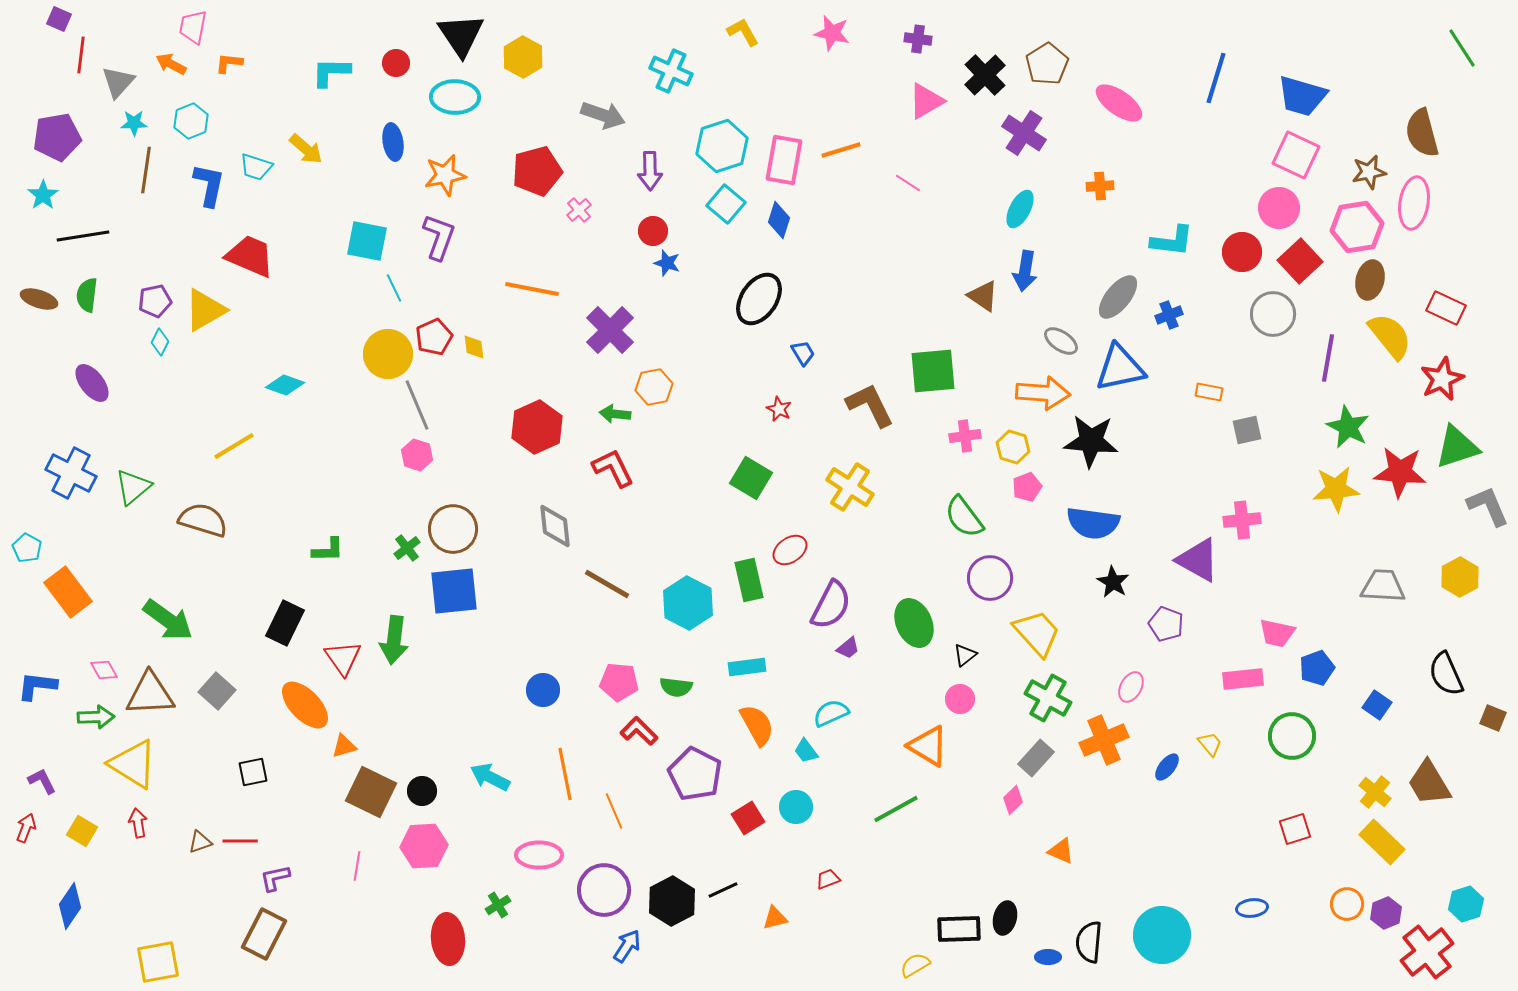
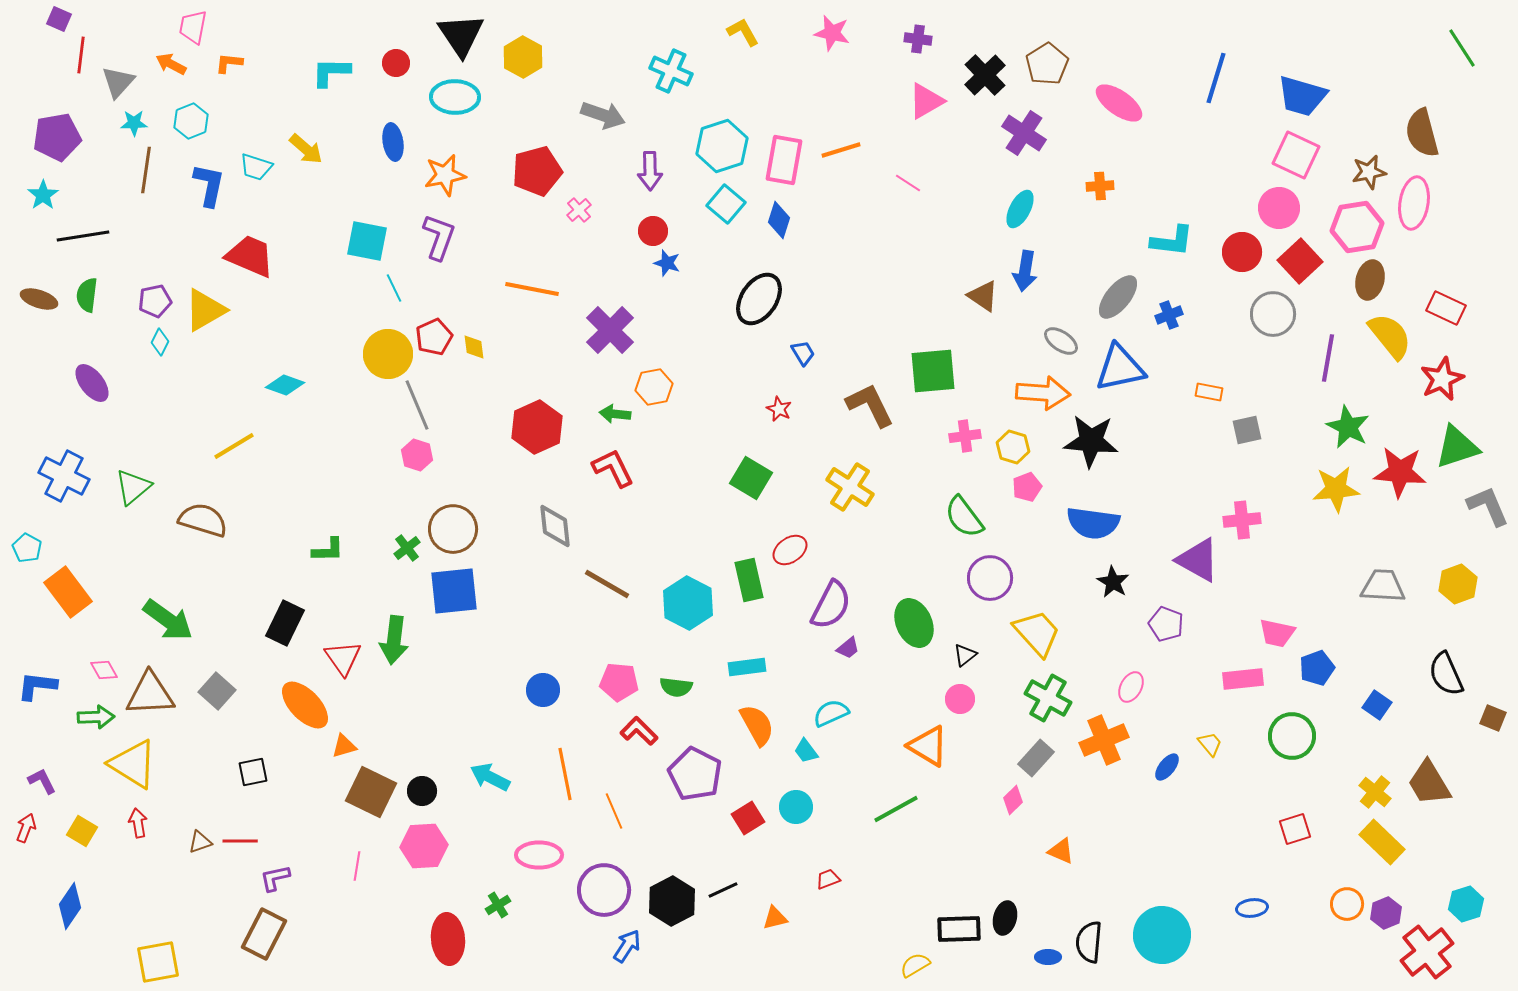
blue cross at (71, 473): moved 7 px left, 3 px down
yellow hexagon at (1460, 577): moved 2 px left, 7 px down; rotated 9 degrees clockwise
